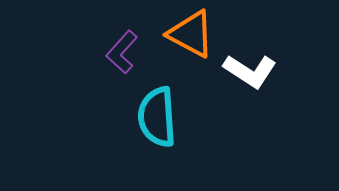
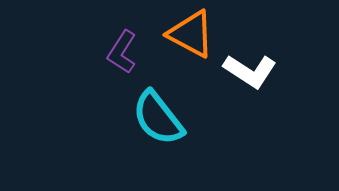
purple L-shape: rotated 9 degrees counterclockwise
cyan semicircle: moved 1 px right, 1 px down; rotated 34 degrees counterclockwise
